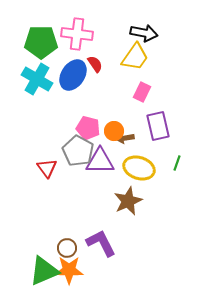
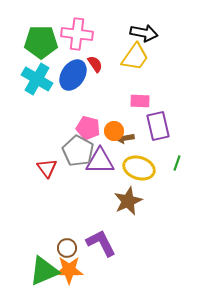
pink rectangle: moved 2 px left, 9 px down; rotated 66 degrees clockwise
